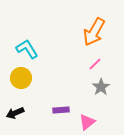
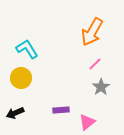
orange arrow: moved 2 px left
